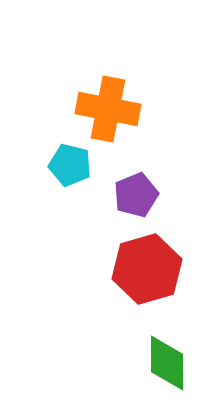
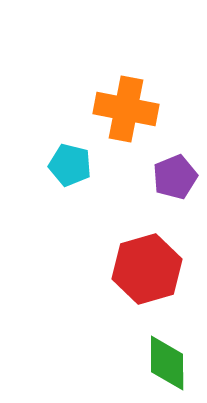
orange cross: moved 18 px right
purple pentagon: moved 39 px right, 18 px up
